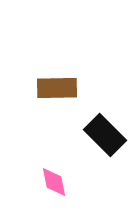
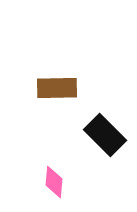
pink diamond: rotated 16 degrees clockwise
